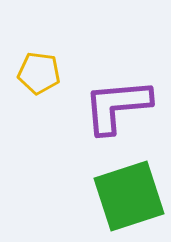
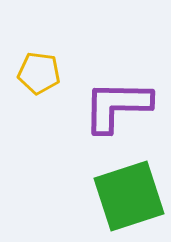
purple L-shape: rotated 6 degrees clockwise
